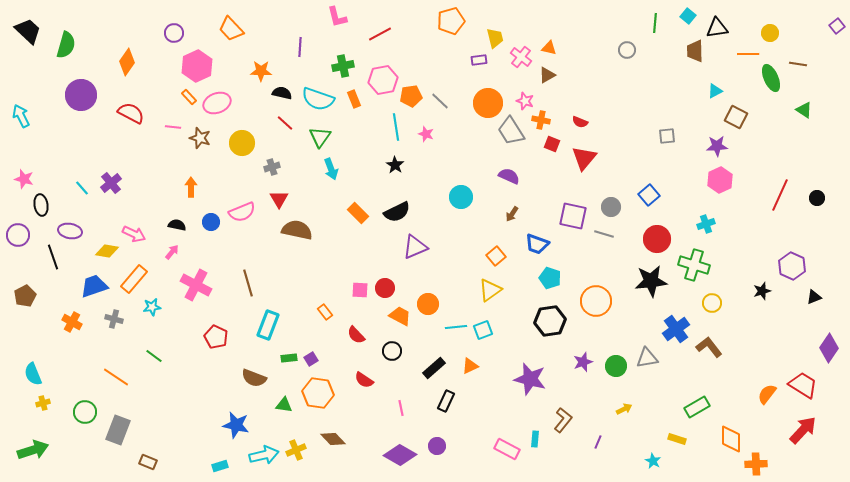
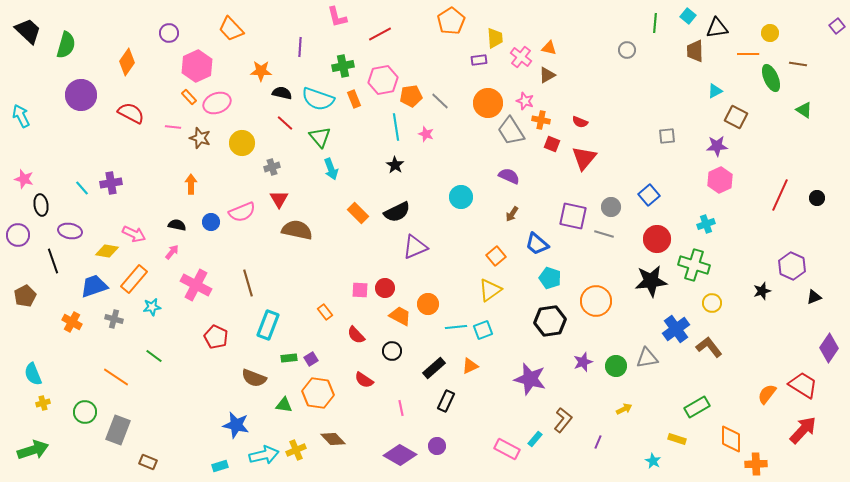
orange pentagon at (451, 21): rotated 16 degrees counterclockwise
purple circle at (174, 33): moved 5 px left
yellow trapezoid at (495, 38): rotated 10 degrees clockwise
green triangle at (320, 137): rotated 15 degrees counterclockwise
purple cross at (111, 183): rotated 30 degrees clockwise
orange arrow at (191, 187): moved 3 px up
blue trapezoid at (537, 244): rotated 20 degrees clockwise
black line at (53, 257): moved 4 px down
cyan rectangle at (535, 439): rotated 35 degrees clockwise
